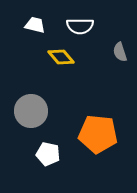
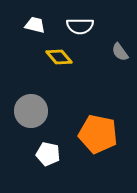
gray semicircle: rotated 18 degrees counterclockwise
yellow diamond: moved 2 px left
orange pentagon: rotated 6 degrees clockwise
